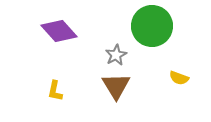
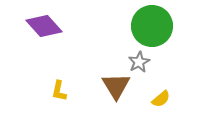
purple diamond: moved 15 px left, 5 px up
gray star: moved 23 px right, 7 px down
yellow semicircle: moved 18 px left, 21 px down; rotated 60 degrees counterclockwise
yellow L-shape: moved 4 px right
